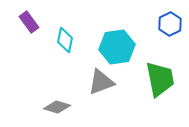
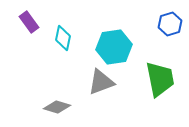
blue hexagon: rotated 10 degrees clockwise
cyan diamond: moved 2 px left, 2 px up
cyan hexagon: moved 3 px left
